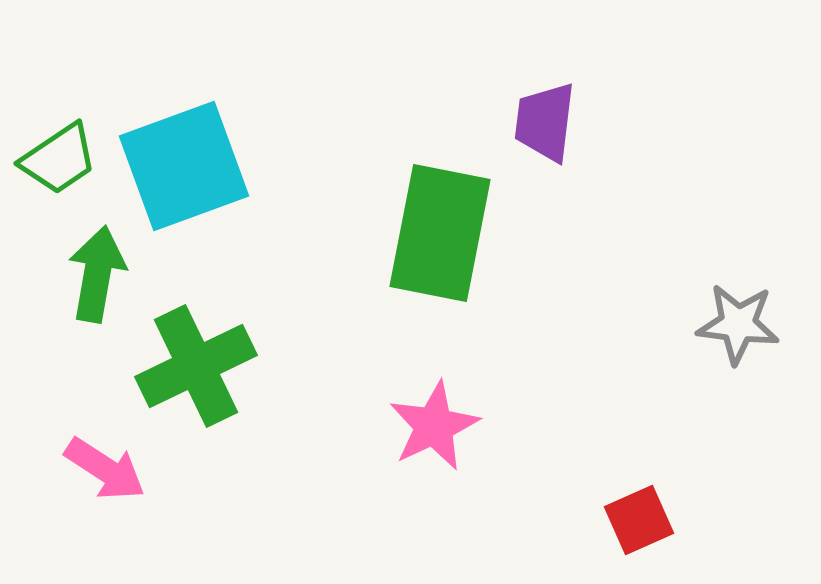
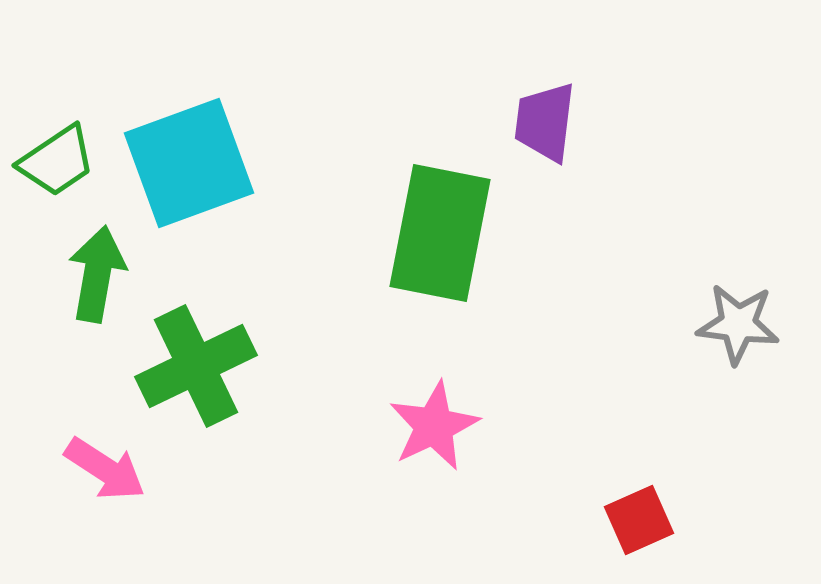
green trapezoid: moved 2 px left, 2 px down
cyan square: moved 5 px right, 3 px up
